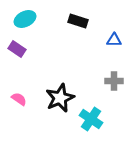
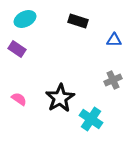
gray cross: moved 1 px left, 1 px up; rotated 24 degrees counterclockwise
black star: rotated 8 degrees counterclockwise
